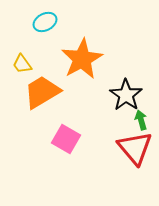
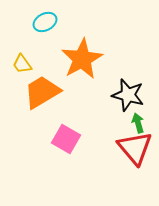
black star: moved 2 px right; rotated 20 degrees counterclockwise
green arrow: moved 3 px left, 3 px down
